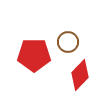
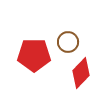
red diamond: moved 1 px right, 2 px up
